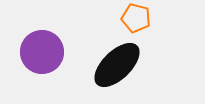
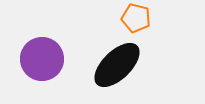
purple circle: moved 7 px down
